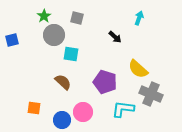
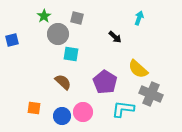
gray circle: moved 4 px right, 1 px up
purple pentagon: rotated 15 degrees clockwise
blue circle: moved 4 px up
